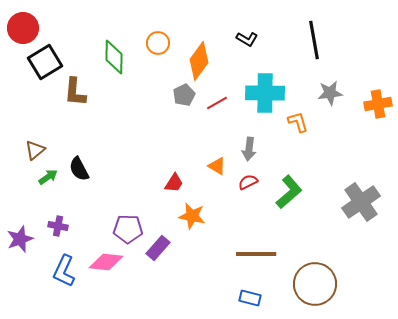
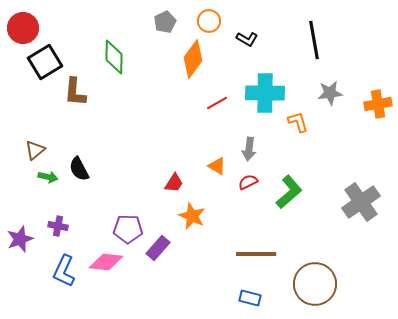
orange circle: moved 51 px right, 22 px up
orange diamond: moved 6 px left, 2 px up
gray pentagon: moved 19 px left, 73 px up
green arrow: rotated 48 degrees clockwise
orange star: rotated 12 degrees clockwise
